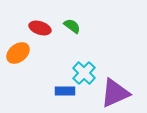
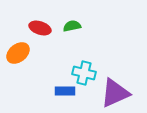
green semicircle: rotated 48 degrees counterclockwise
cyan cross: rotated 30 degrees counterclockwise
